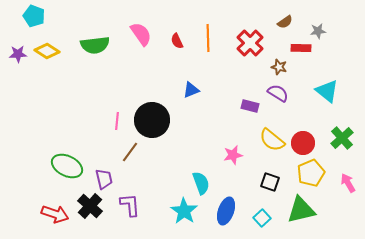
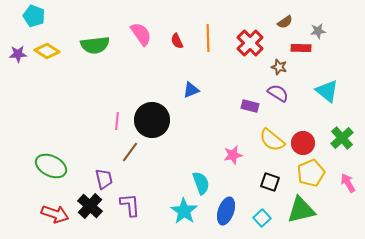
green ellipse: moved 16 px left
